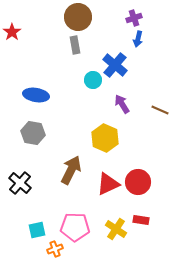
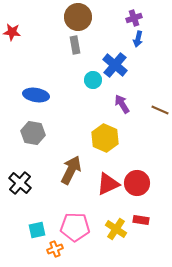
red star: rotated 30 degrees counterclockwise
red circle: moved 1 px left, 1 px down
